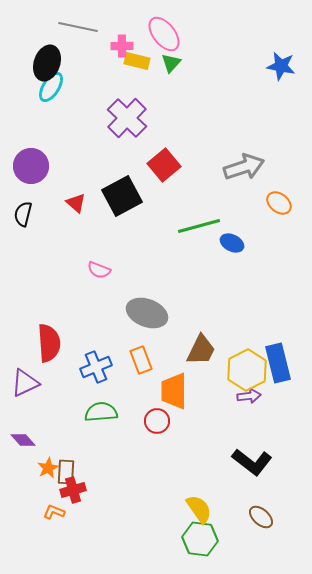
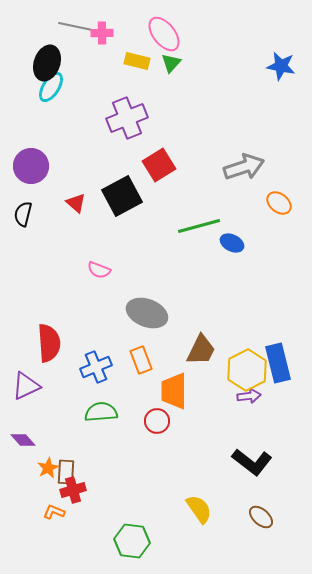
pink cross: moved 20 px left, 13 px up
purple cross: rotated 24 degrees clockwise
red square: moved 5 px left; rotated 8 degrees clockwise
purple triangle: moved 1 px right, 3 px down
green hexagon: moved 68 px left, 2 px down
